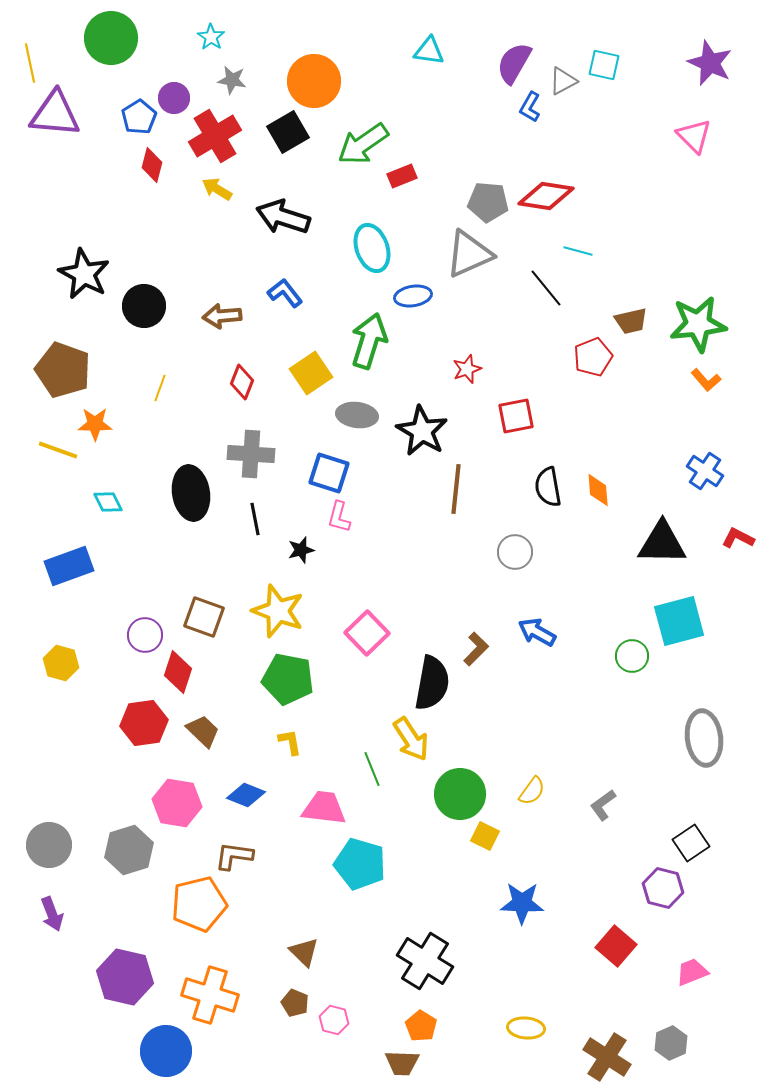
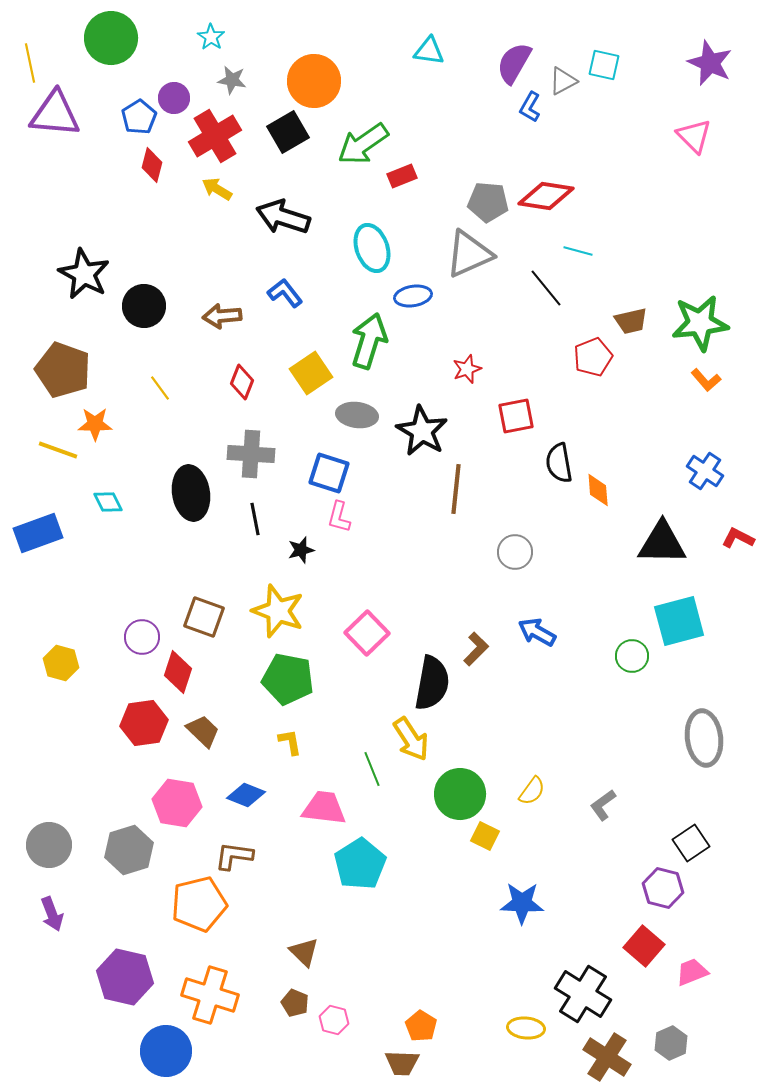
green star at (698, 324): moved 2 px right, 1 px up
yellow line at (160, 388): rotated 56 degrees counterclockwise
black semicircle at (548, 487): moved 11 px right, 24 px up
blue rectangle at (69, 566): moved 31 px left, 33 px up
purple circle at (145, 635): moved 3 px left, 2 px down
cyan pentagon at (360, 864): rotated 24 degrees clockwise
red square at (616, 946): moved 28 px right
black cross at (425, 961): moved 158 px right, 33 px down
